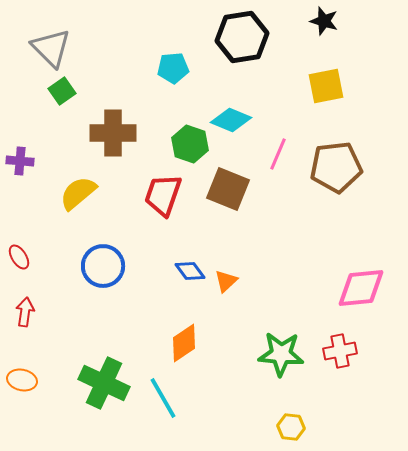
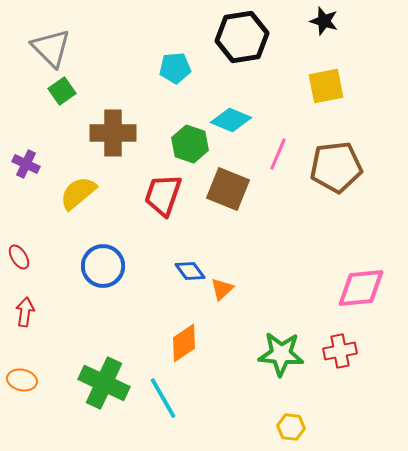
cyan pentagon: moved 2 px right
purple cross: moved 6 px right, 3 px down; rotated 20 degrees clockwise
orange triangle: moved 4 px left, 8 px down
